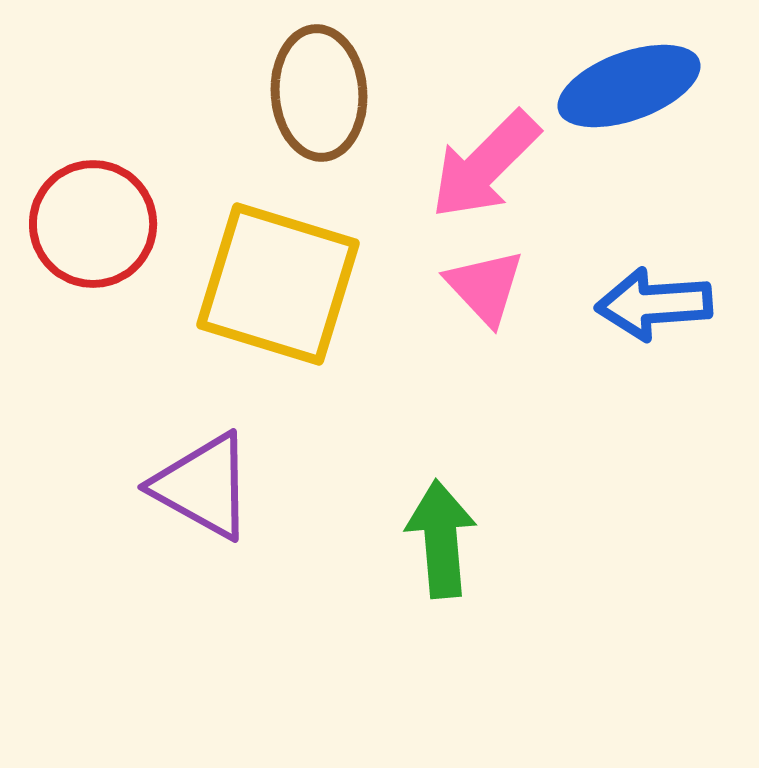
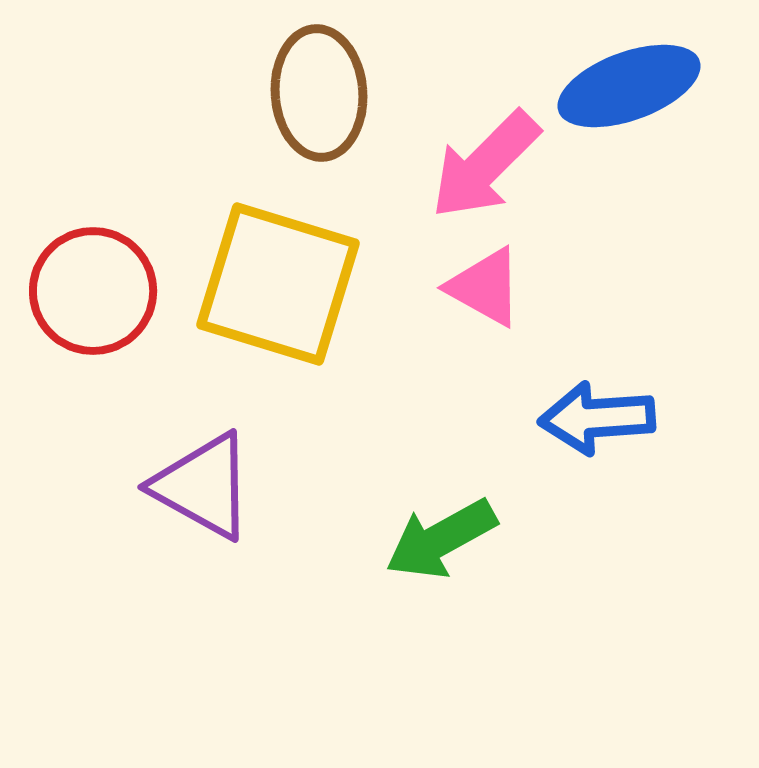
red circle: moved 67 px down
pink triangle: rotated 18 degrees counterclockwise
blue arrow: moved 57 px left, 114 px down
green arrow: rotated 114 degrees counterclockwise
